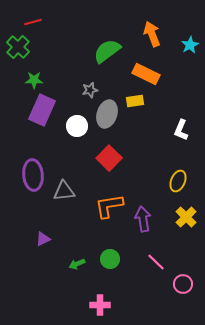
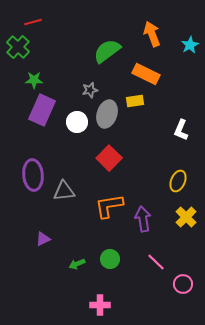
white circle: moved 4 px up
